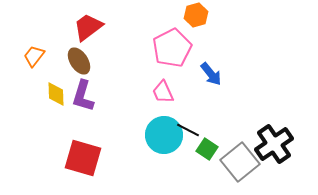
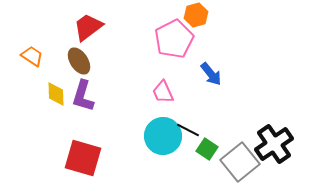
pink pentagon: moved 2 px right, 9 px up
orange trapezoid: moved 2 px left; rotated 85 degrees clockwise
cyan circle: moved 1 px left, 1 px down
